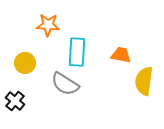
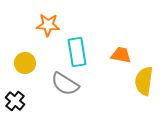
cyan rectangle: rotated 12 degrees counterclockwise
